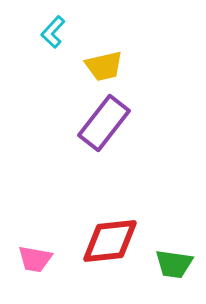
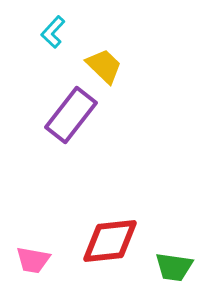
yellow trapezoid: rotated 123 degrees counterclockwise
purple rectangle: moved 33 px left, 8 px up
pink trapezoid: moved 2 px left, 1 px down
green trapezoid: moved 3 px down
